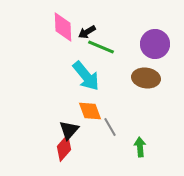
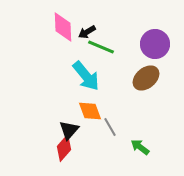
brown ellipse: rotated 48 degrees counterclockwise
green arrow: rotated 48 degrees counterclockwise
